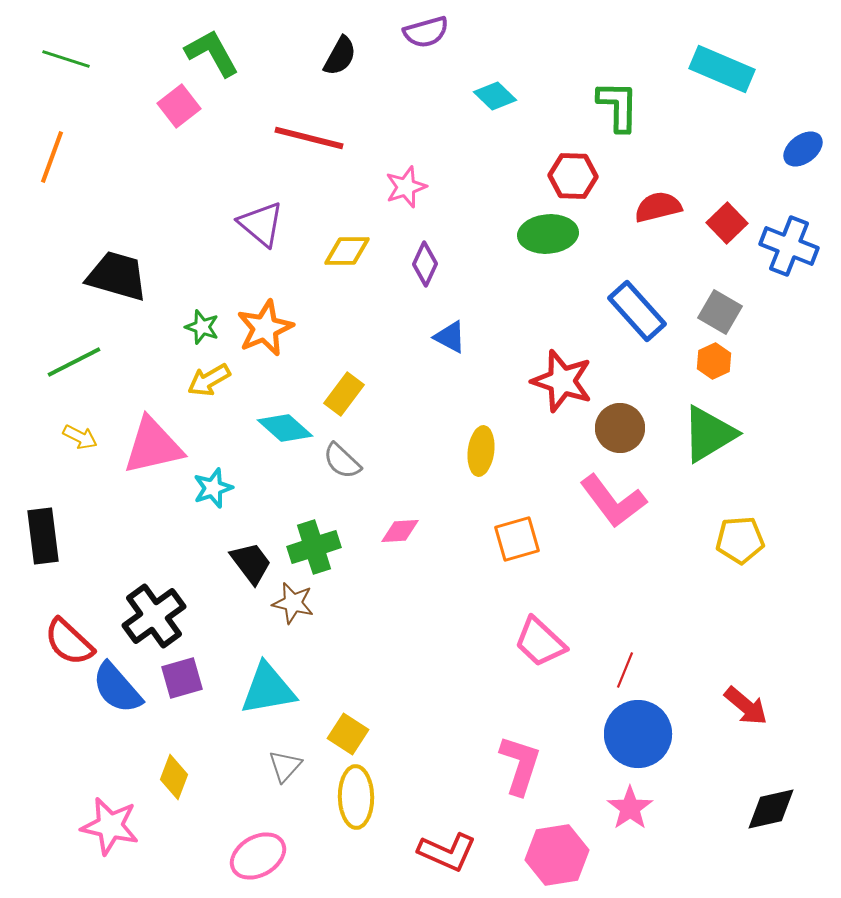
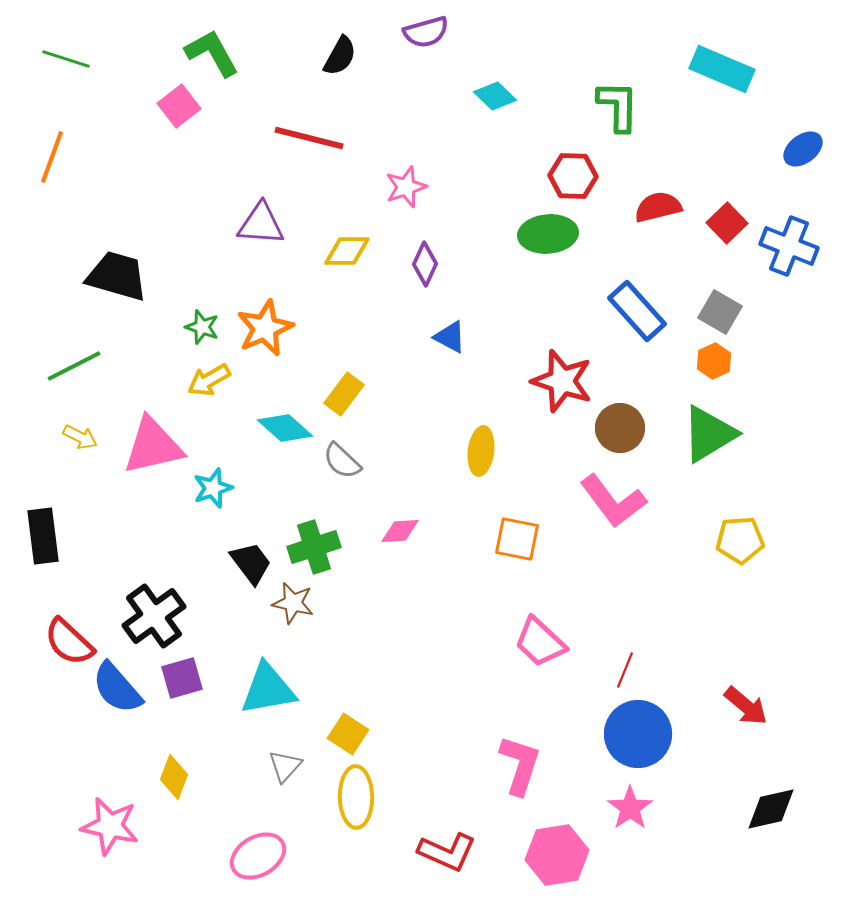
purple triangle at (261, 224): rotated 36 degrees counterclockwise
green line at (74, 362): moved 4 px down
orange square at (517, 539): rotated 27 degrees clockwise
